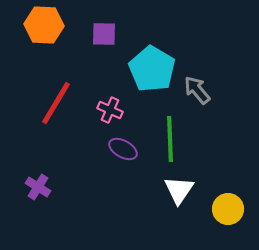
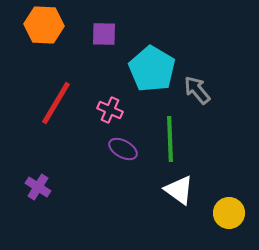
white triangle: rotated 28 degrees counterclockwise
yellow circle: moved 1 px right, 4 px down
